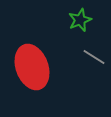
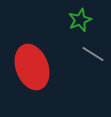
gray line: moved 1 px left, 3 px up
